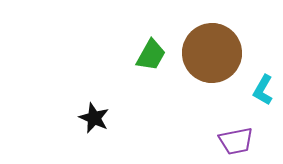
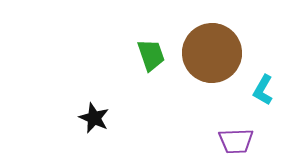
green trapezoid: rotated 48 degrees counterclockwise
purple trapezoid: rotated 9 degrees clockwise
